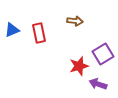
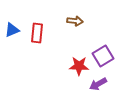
red rectangle: moved 2 px left; rotated 18 degrees clockwise
purple square: moved 2 px down
red star: rotated 18 degrees clockwise
purple arrow: rotated 48 degrees counterclockwise
